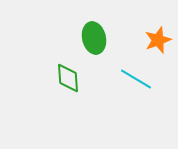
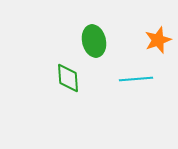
green ellipse: moved 3 px down
cyan line: rotated 36 degrees counterclockwise
